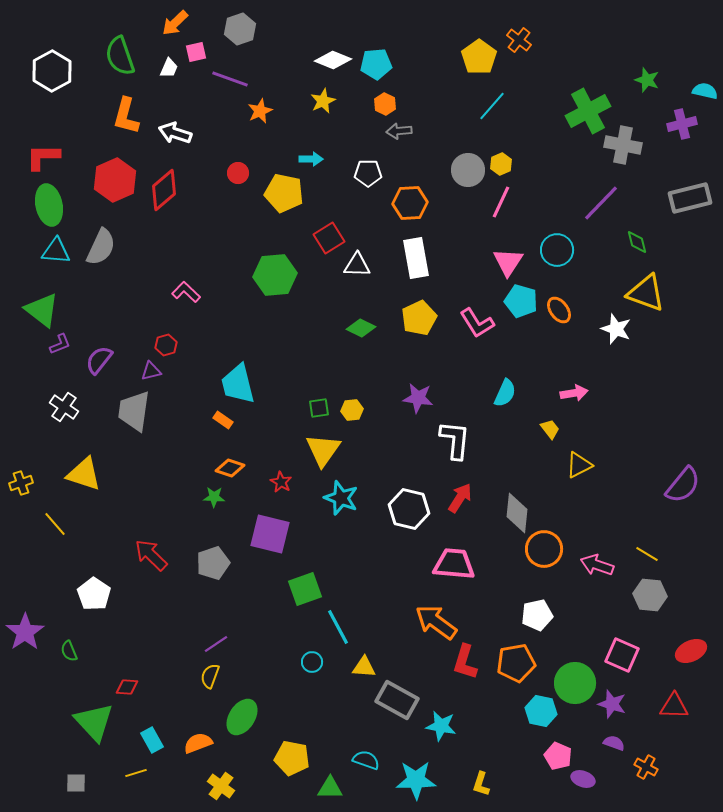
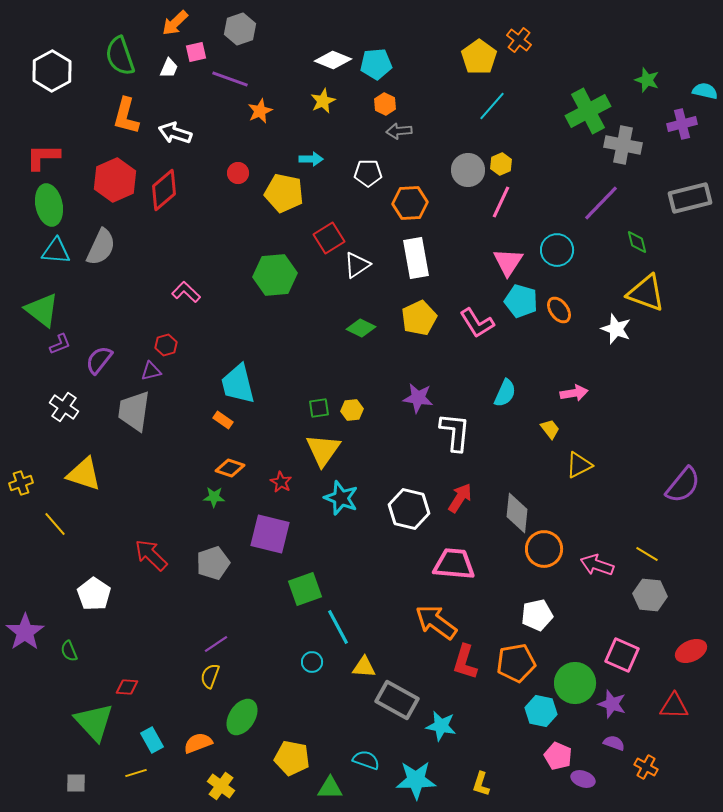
white triangle at (357, 265): rotated 36 degrees counterclockwise
white L-shape at (455, 440): moved 8 px up
